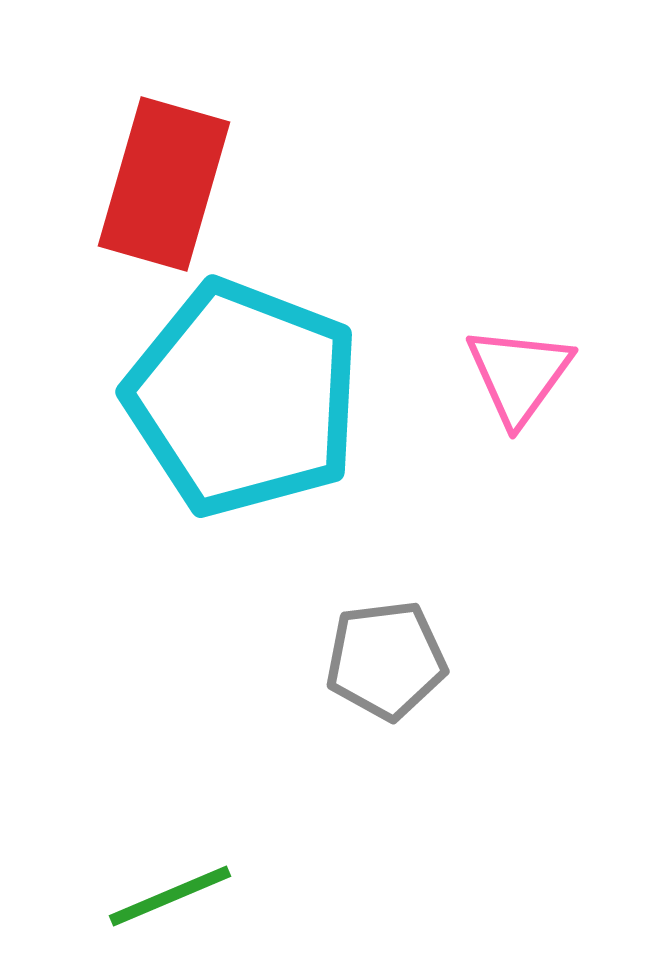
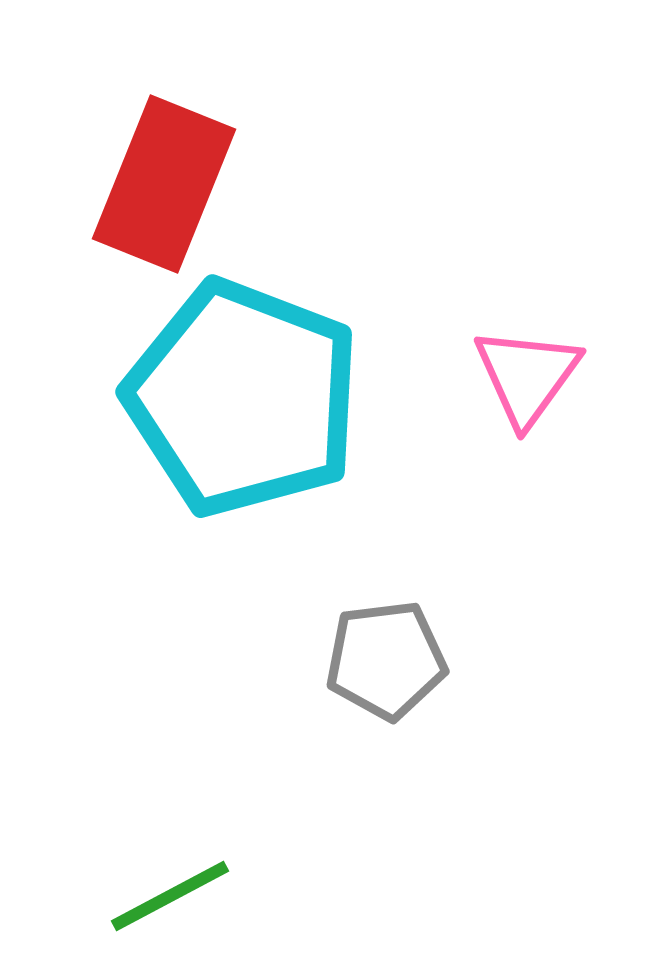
red rectangle: rotated 6 degrees clockwise
pink triangle: moved 8 px right, 1 px down
green line: rotated 5 degrees counterclockwise
